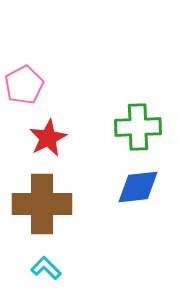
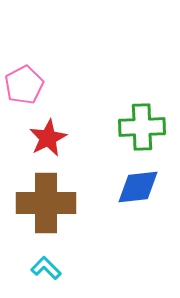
green cross: moved 4 px right
brown cross: moved 4 px right, 1 px up
